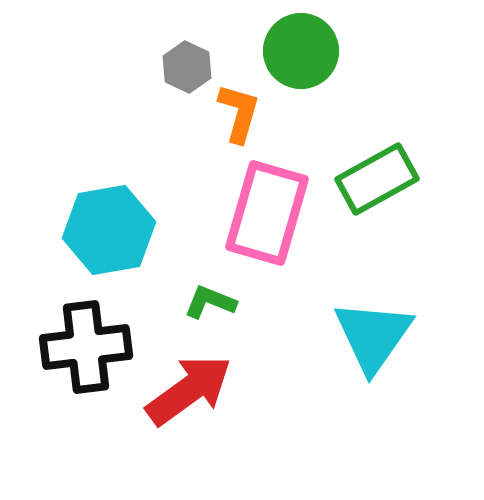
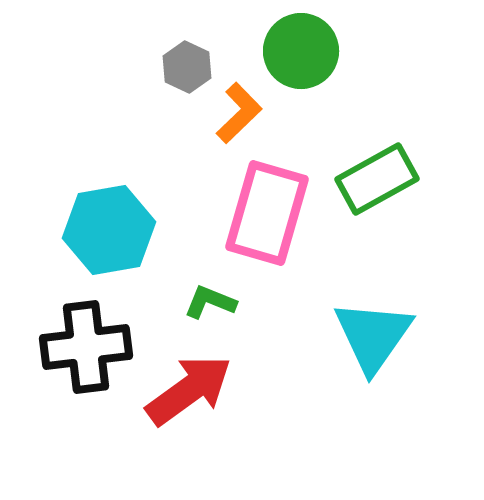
orange L-shape: rotated 30 degrees clockwise
